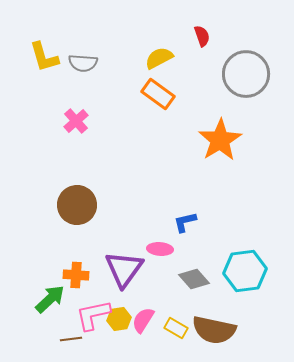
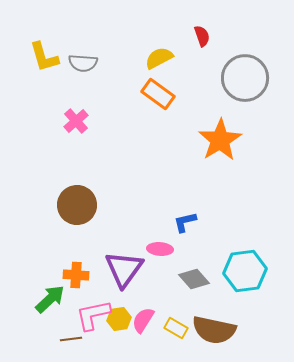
gray circle: moved 1 px left, 4 px down
